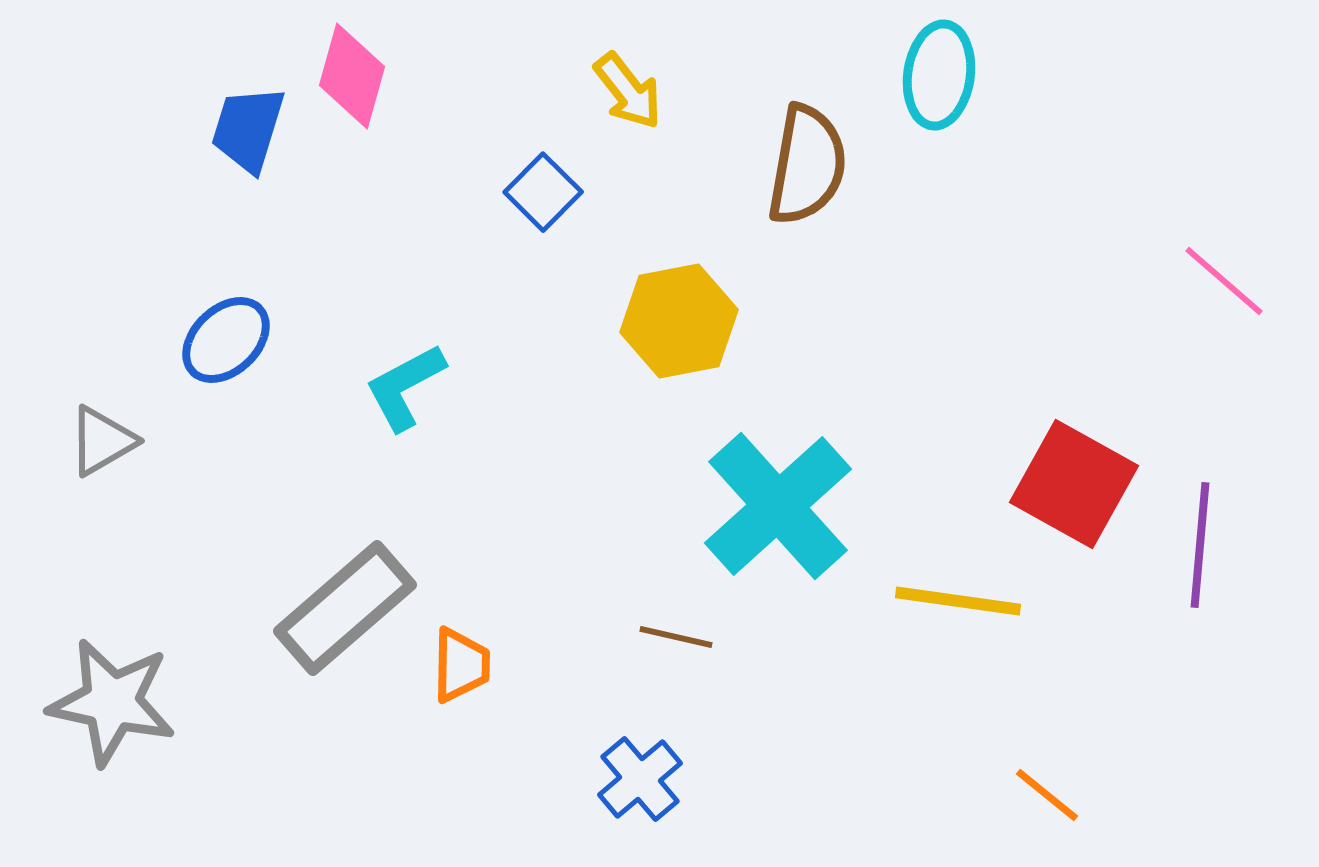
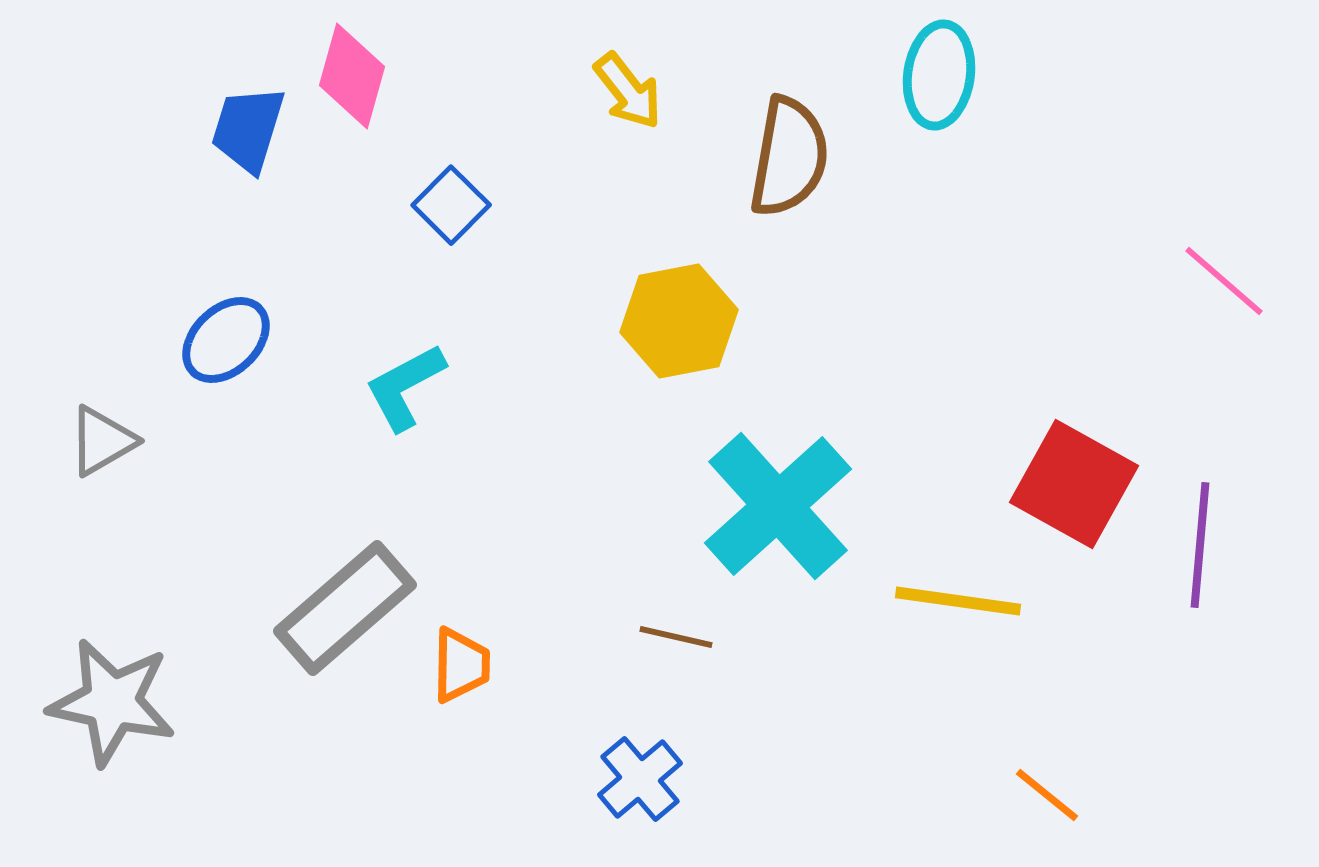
brown semicircle: moved 18 px left, 8 px up
blue square: moved 92 px left, 13 px down
